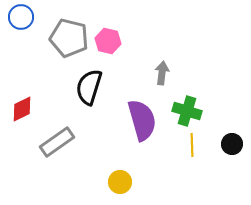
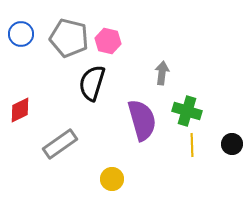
blue circle: moved 17 px down
black semicircle: moved 3 px right, 4 px up
red diamond: moved 2 px left, 1 px down
gray rectangle: moved 3 px right, 2 px down
yellow circle: moved 8 px left, 3 px up
